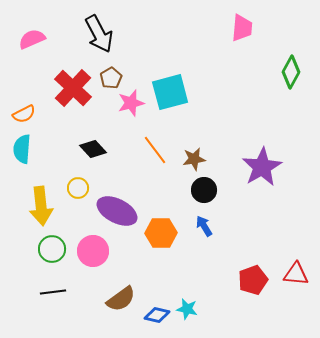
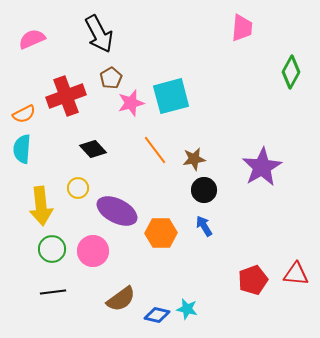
red cross: moved 7 px left, 8 px down; rotated 27 degrees clockwise
cyan square: moved 1 px right, 4 px down
